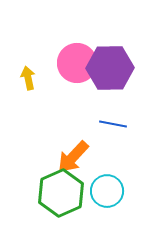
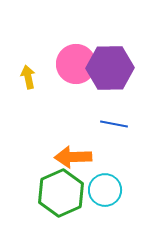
pink circle: moved 1 px left, 1 px down
yellow arrow: moved 1 px up
blue line: moved 1 px right
orange arrow: rotated 45 degrees clockwise
cyan circle: moved 2 px left, 1 px up
